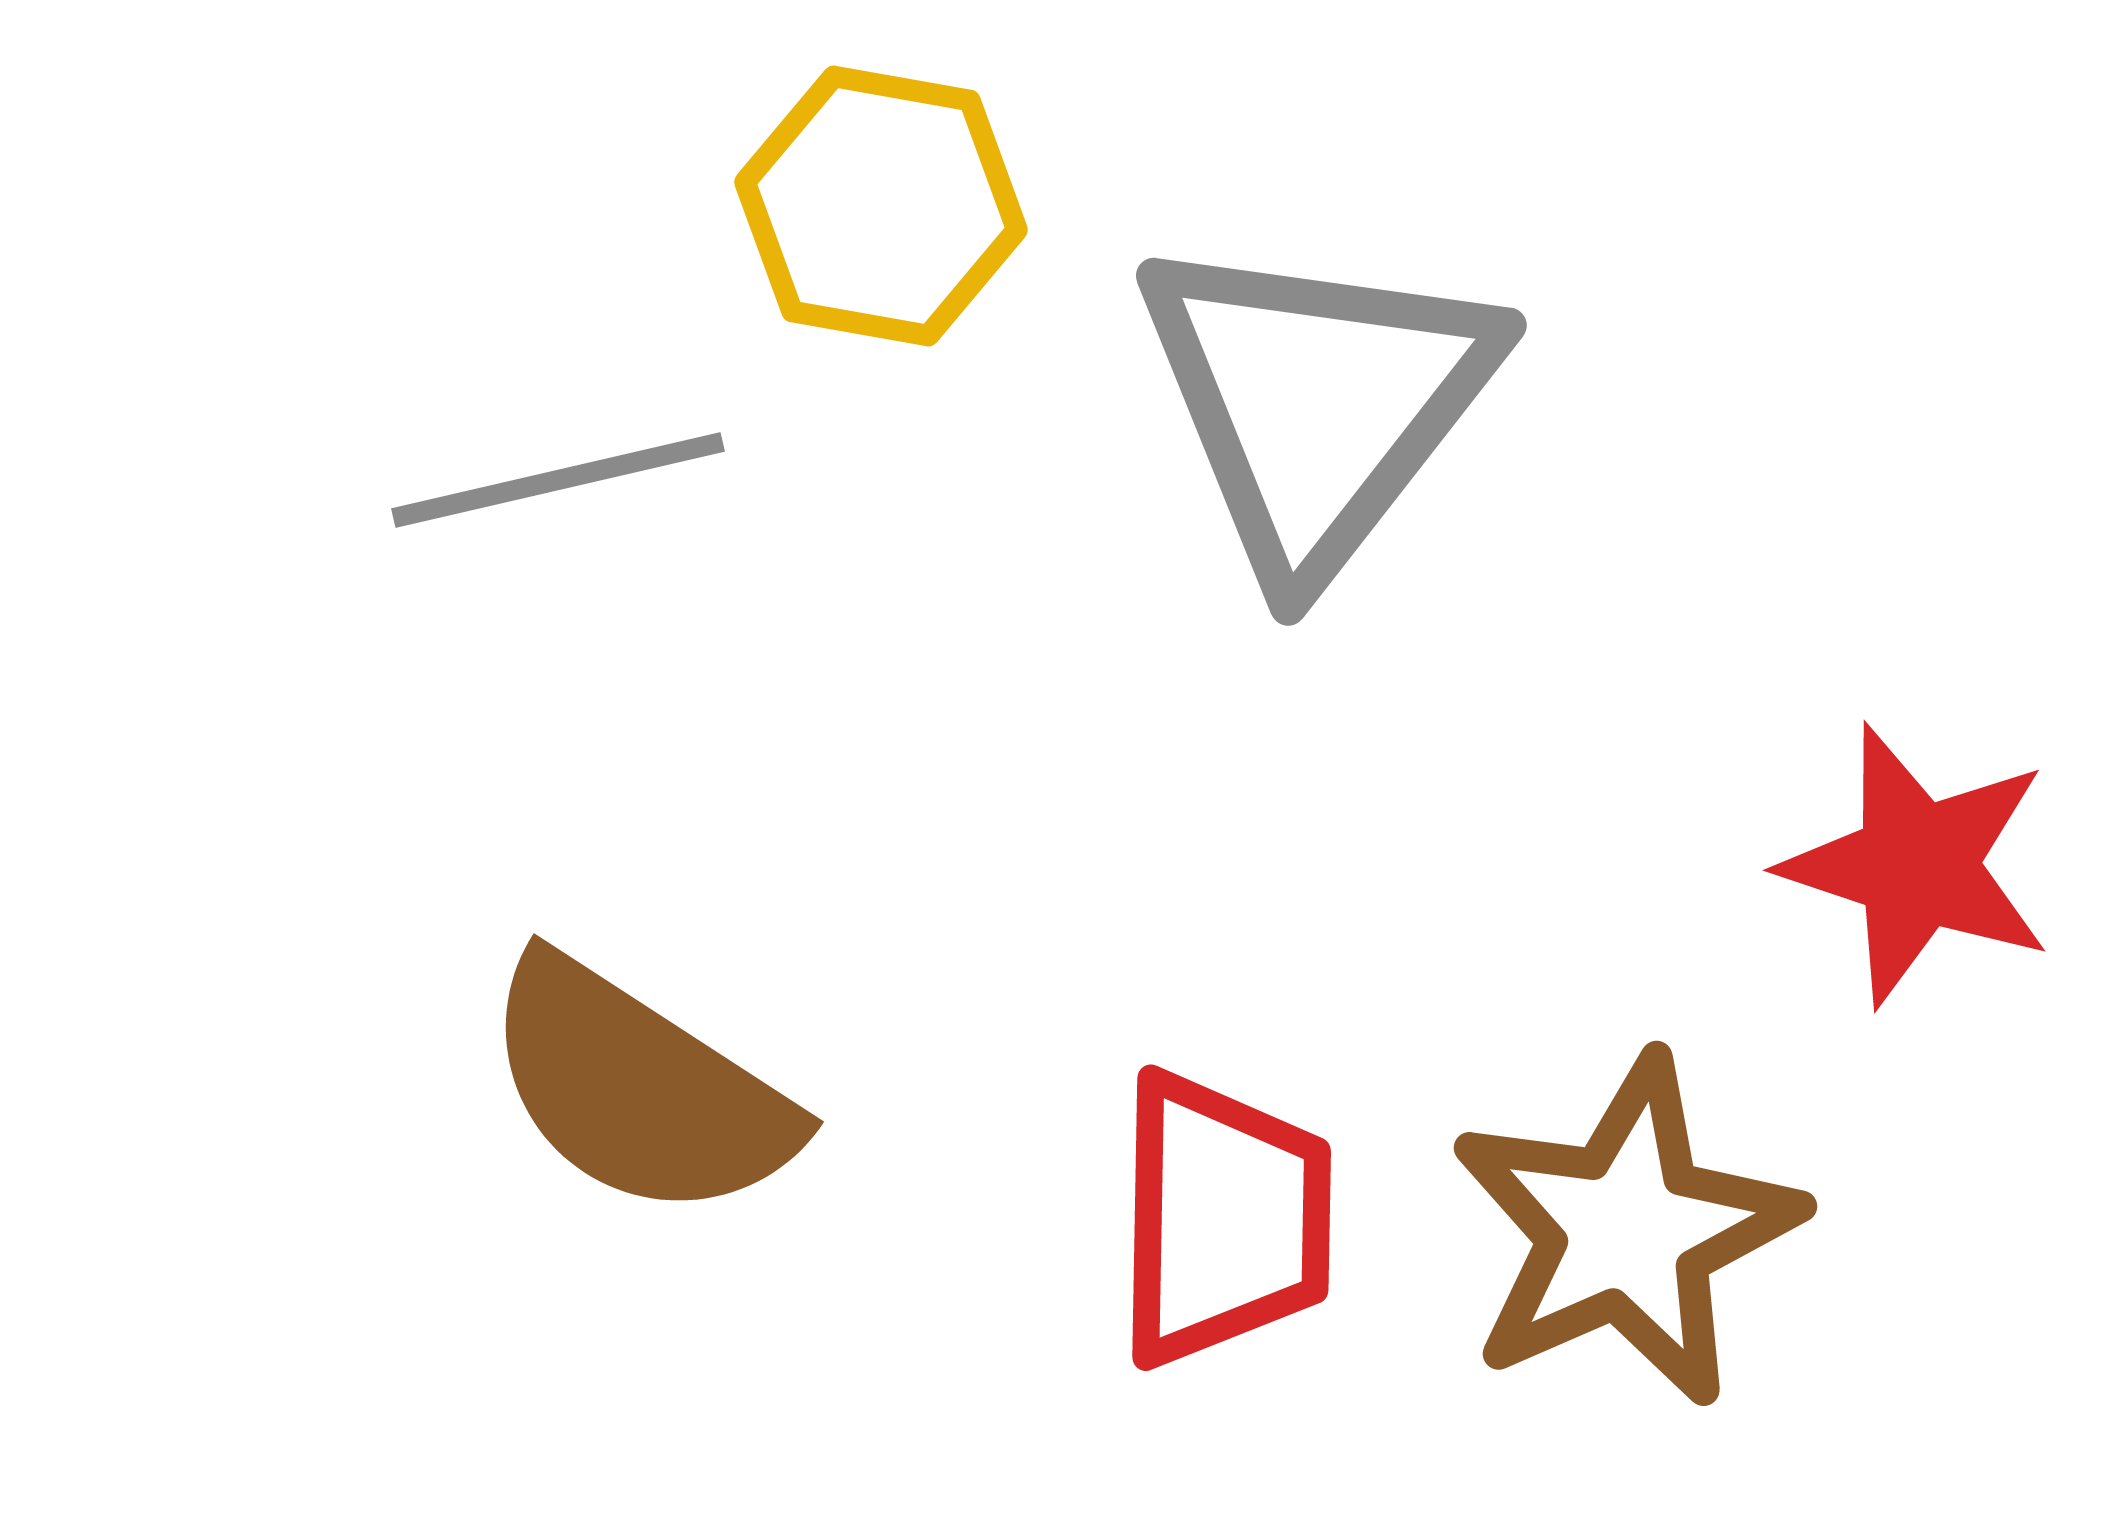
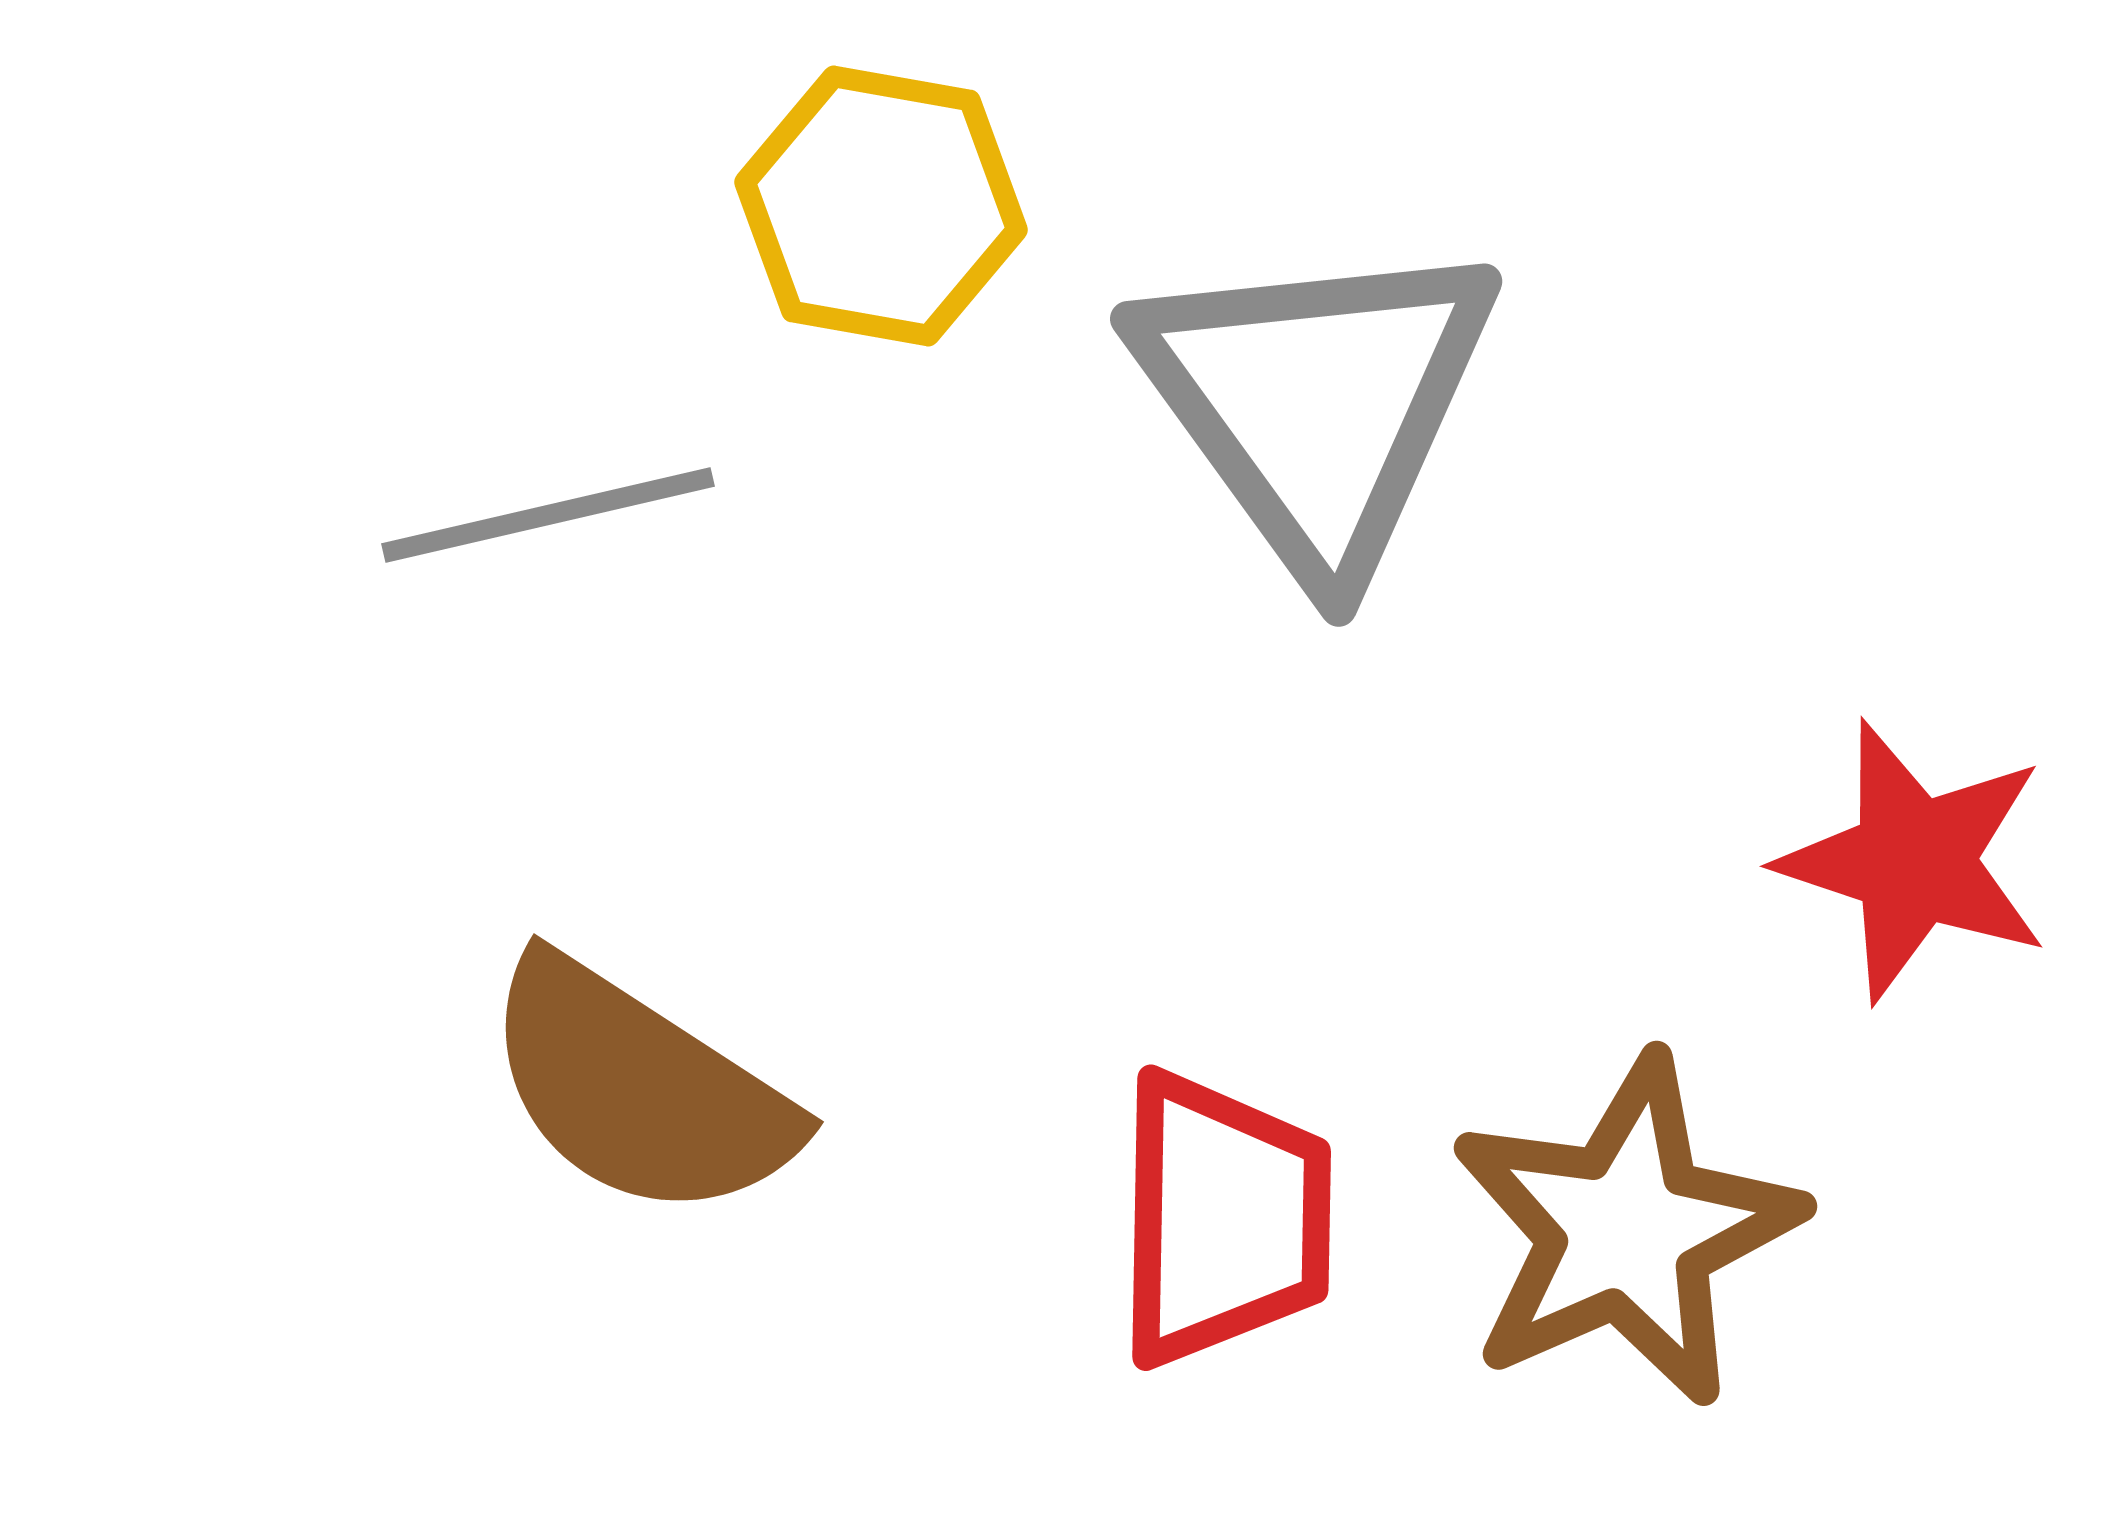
gray triangle: rotated 14 degrees counterclockwise
gray line: moved 10 px left, 35 px down
red star: moved 3 px left, 4 px up
